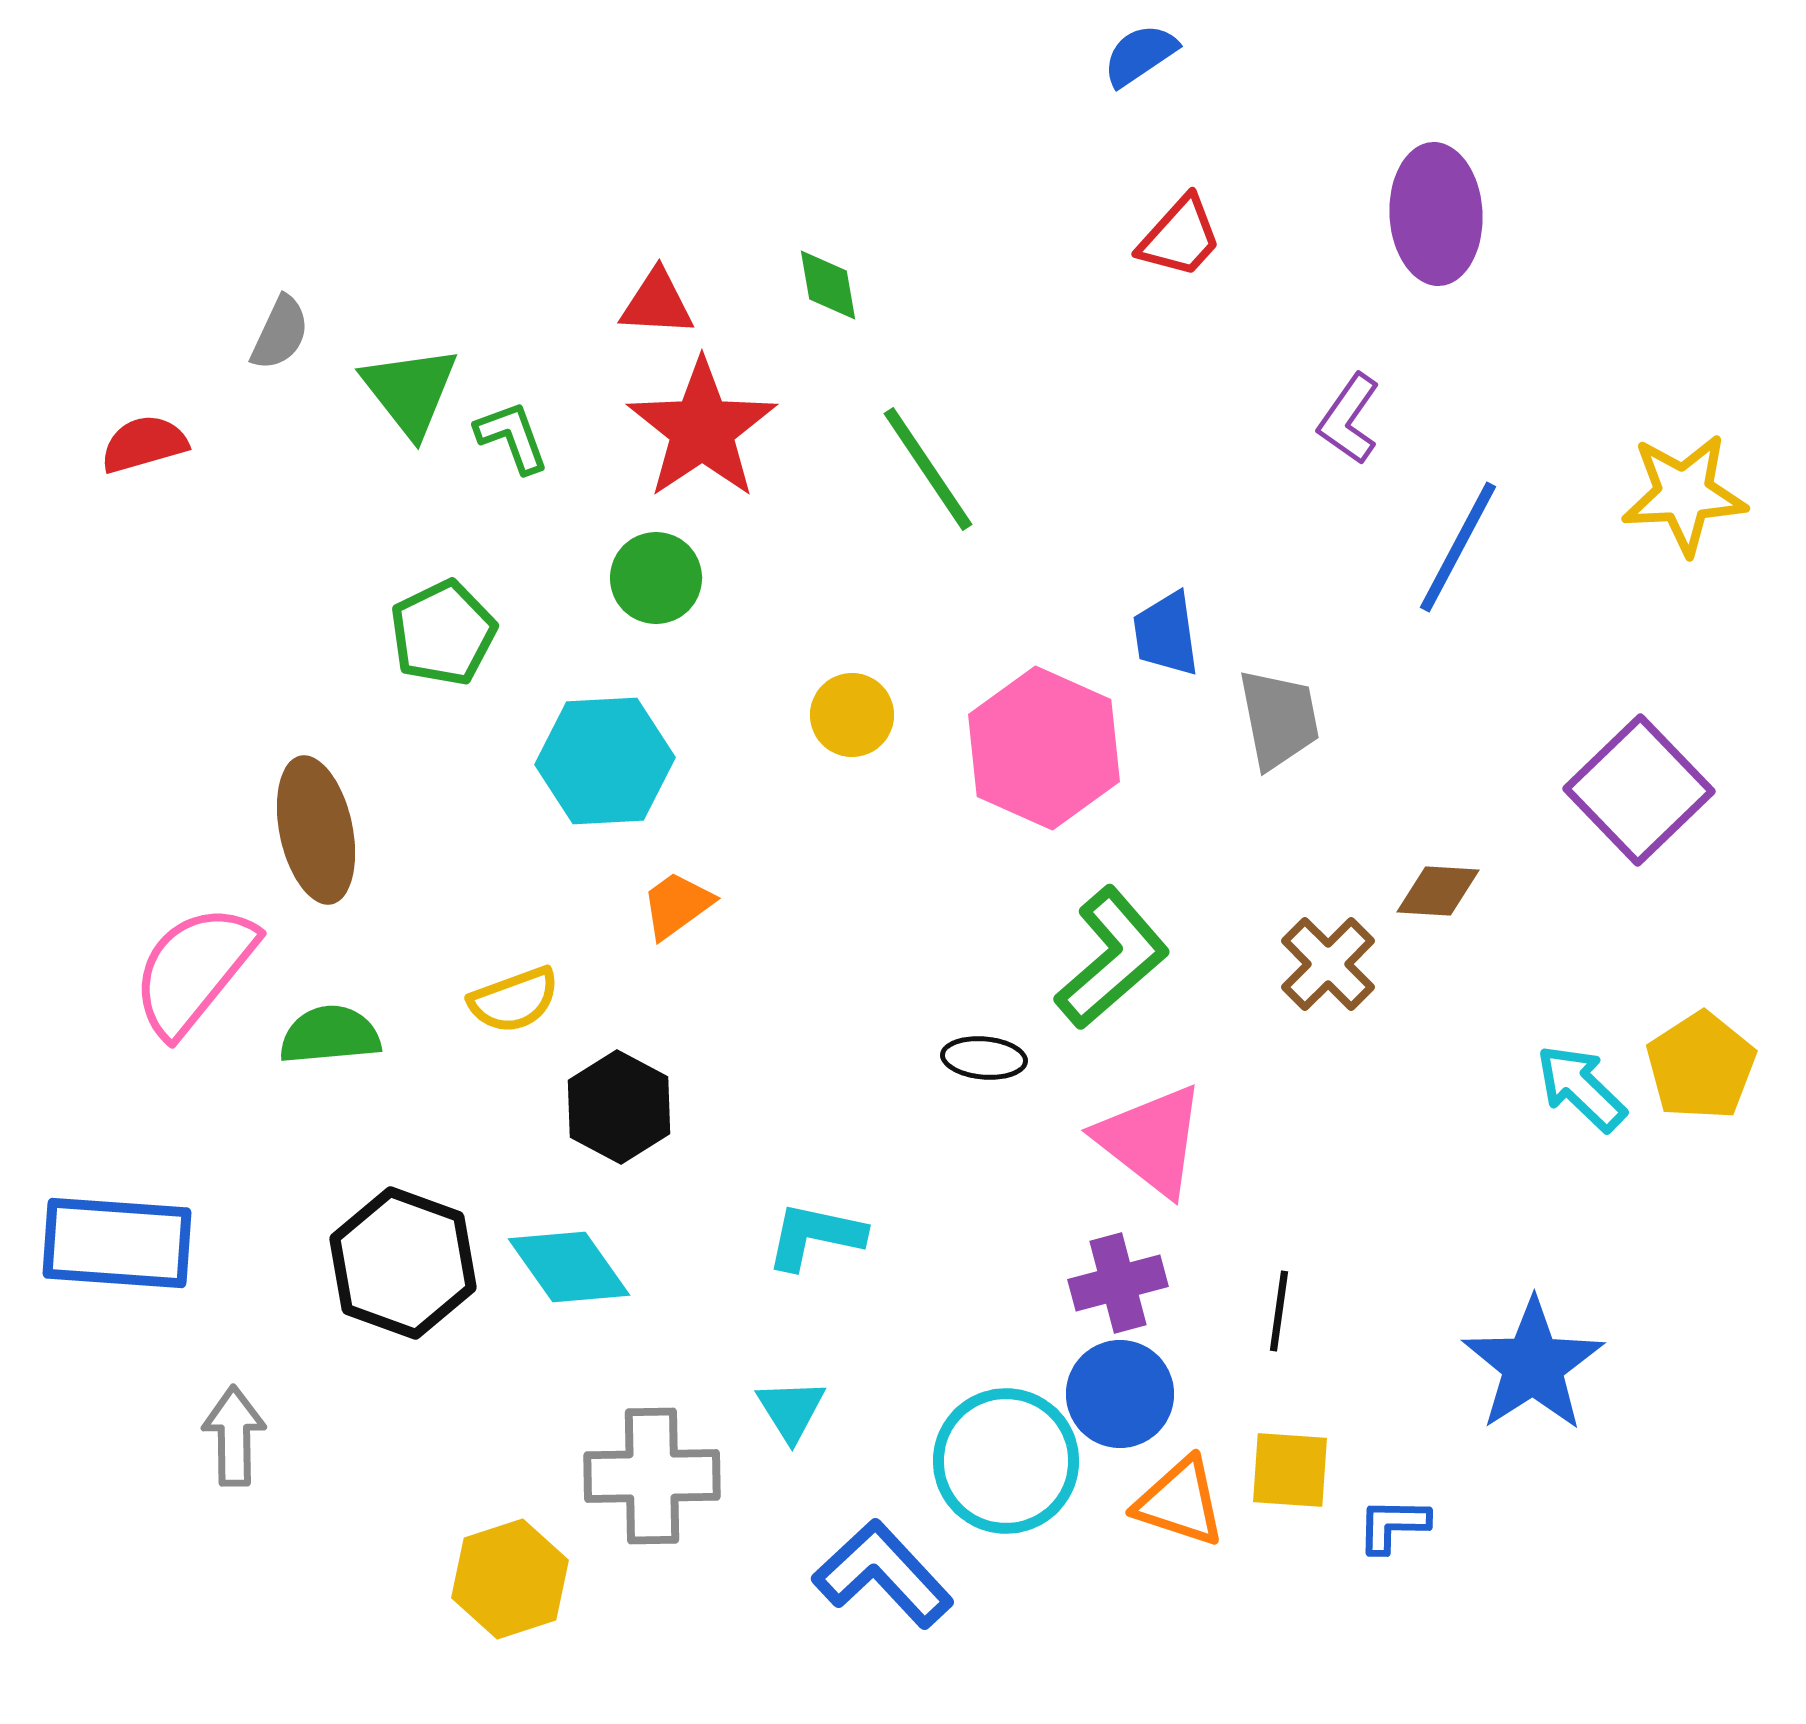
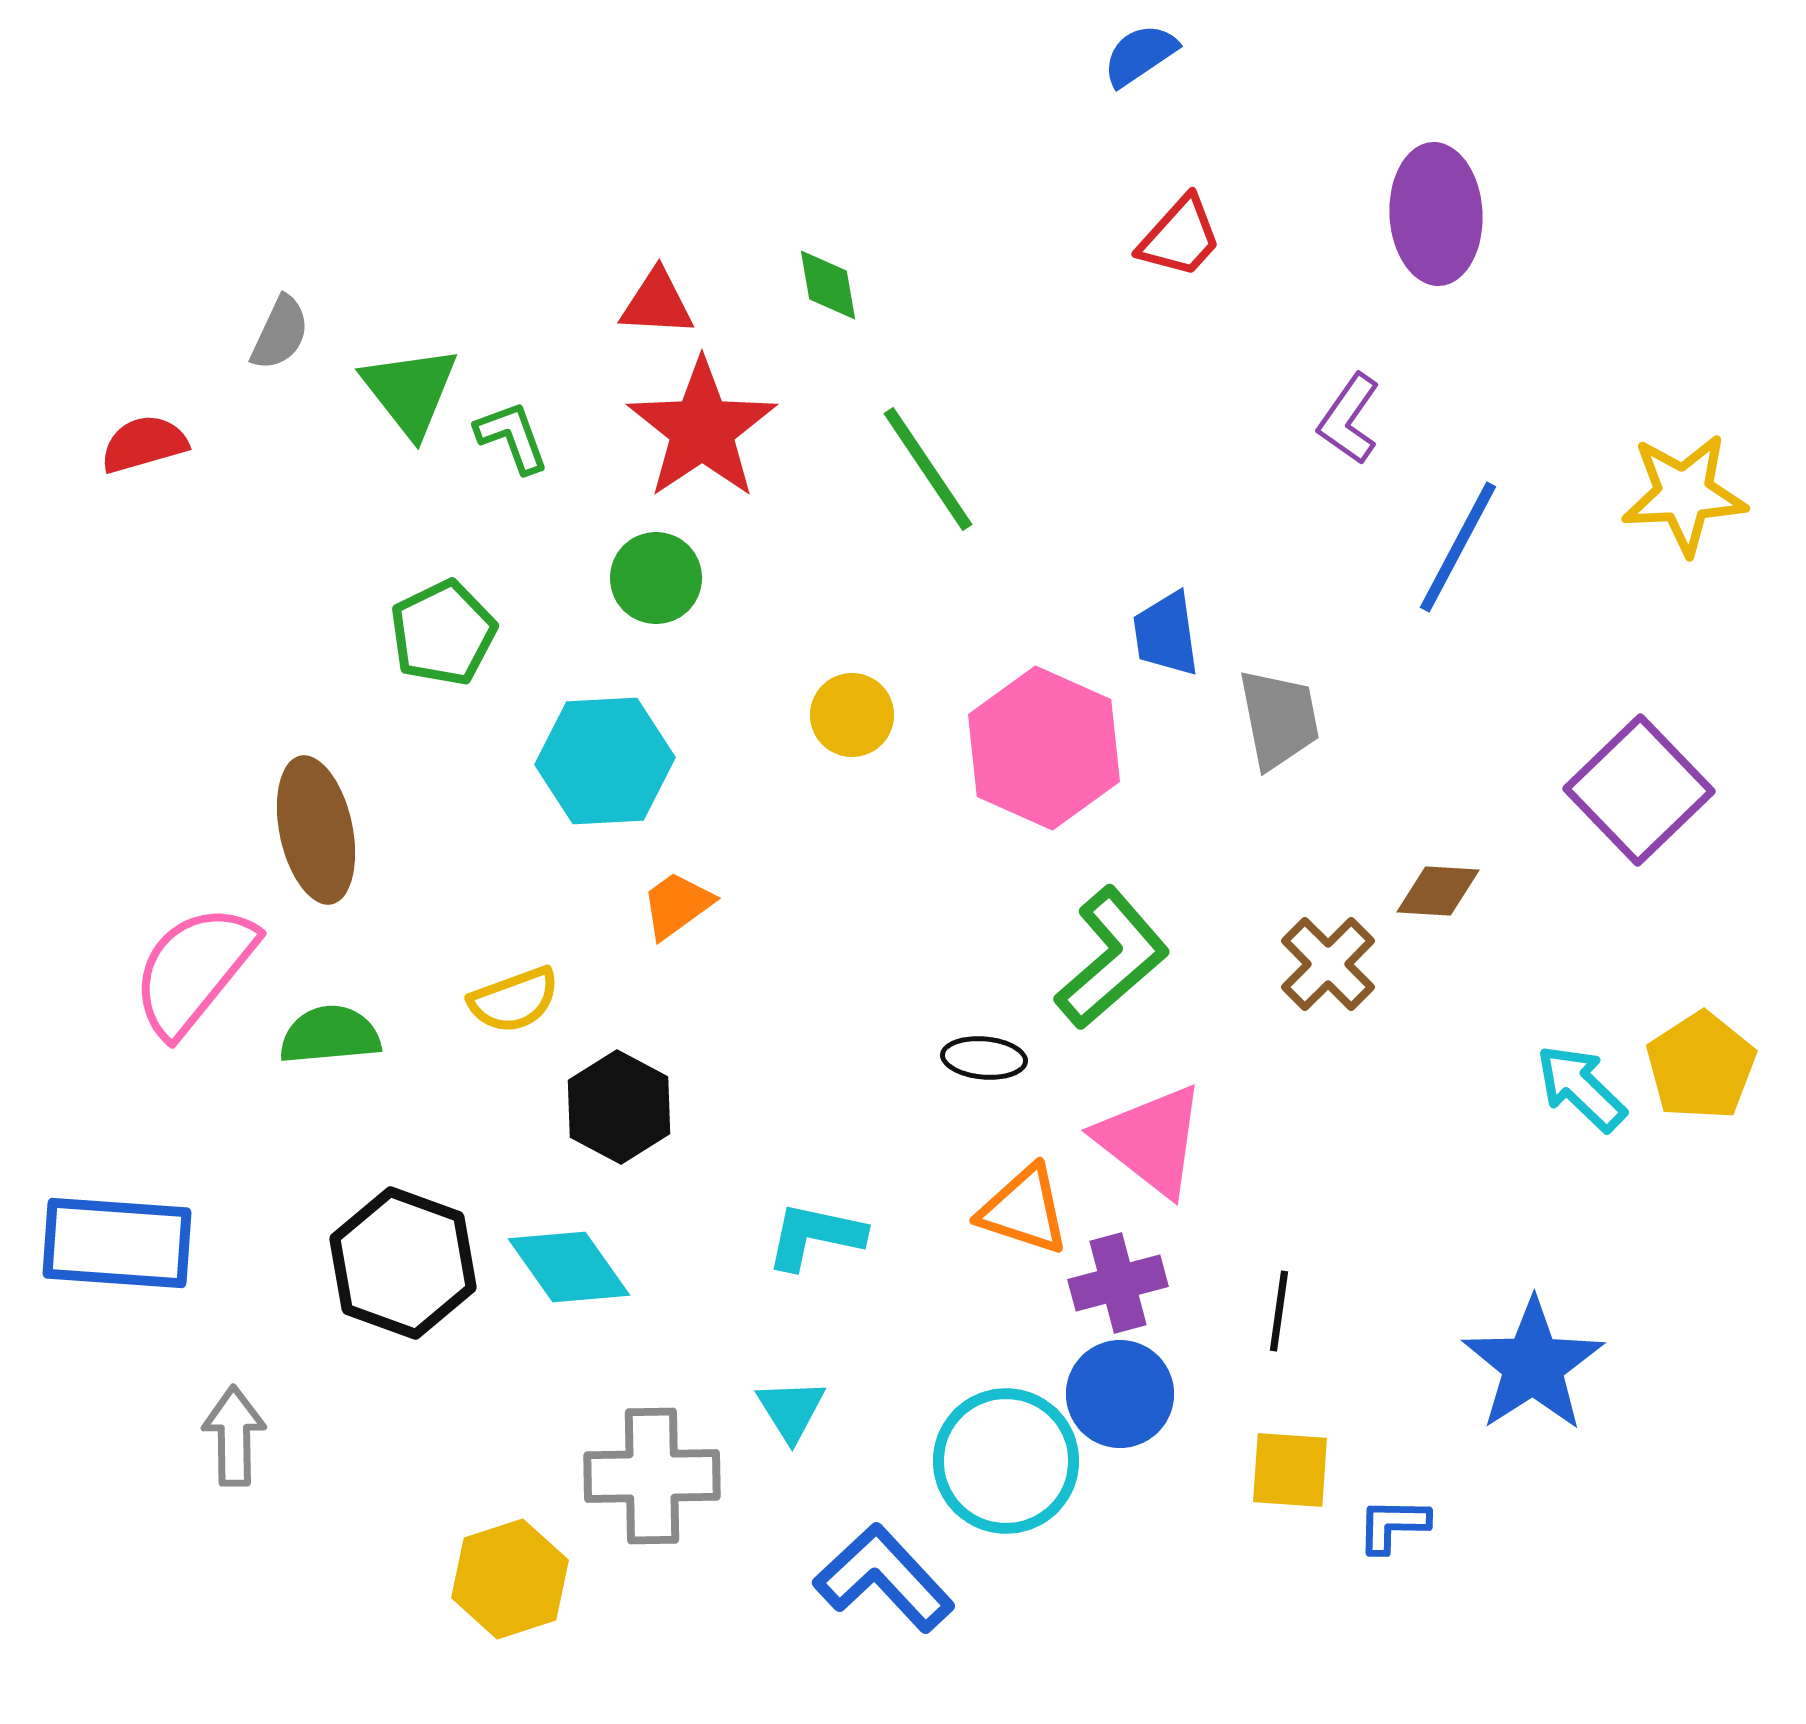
orange triangle at (1180, 1502): moved 156 px left, 292 px up
blue L-shape at (883, 1574): moved 1 px right, 4 px down
